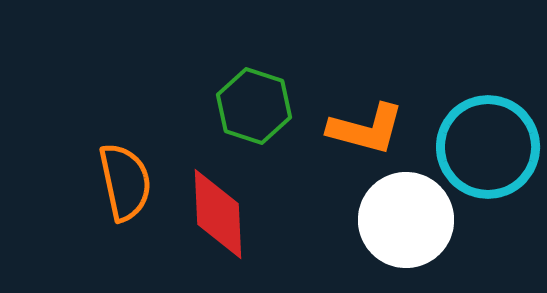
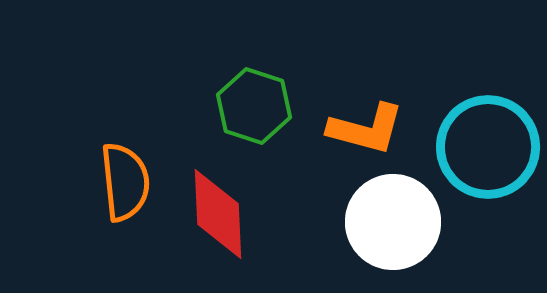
orange semicircle: rotated 6 degrees clockwise
white circle: moved 13 px left, 2 px down
